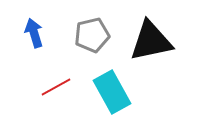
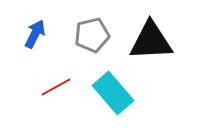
blue arrow: moved 1 px right, 1 px down; rotated 44 degrees clockwise
black triangle: rotated 9 degrees clockwise
cyan rectangle: moved 1 px right, 1 px down; rotated 12 degrees counterclockwise
